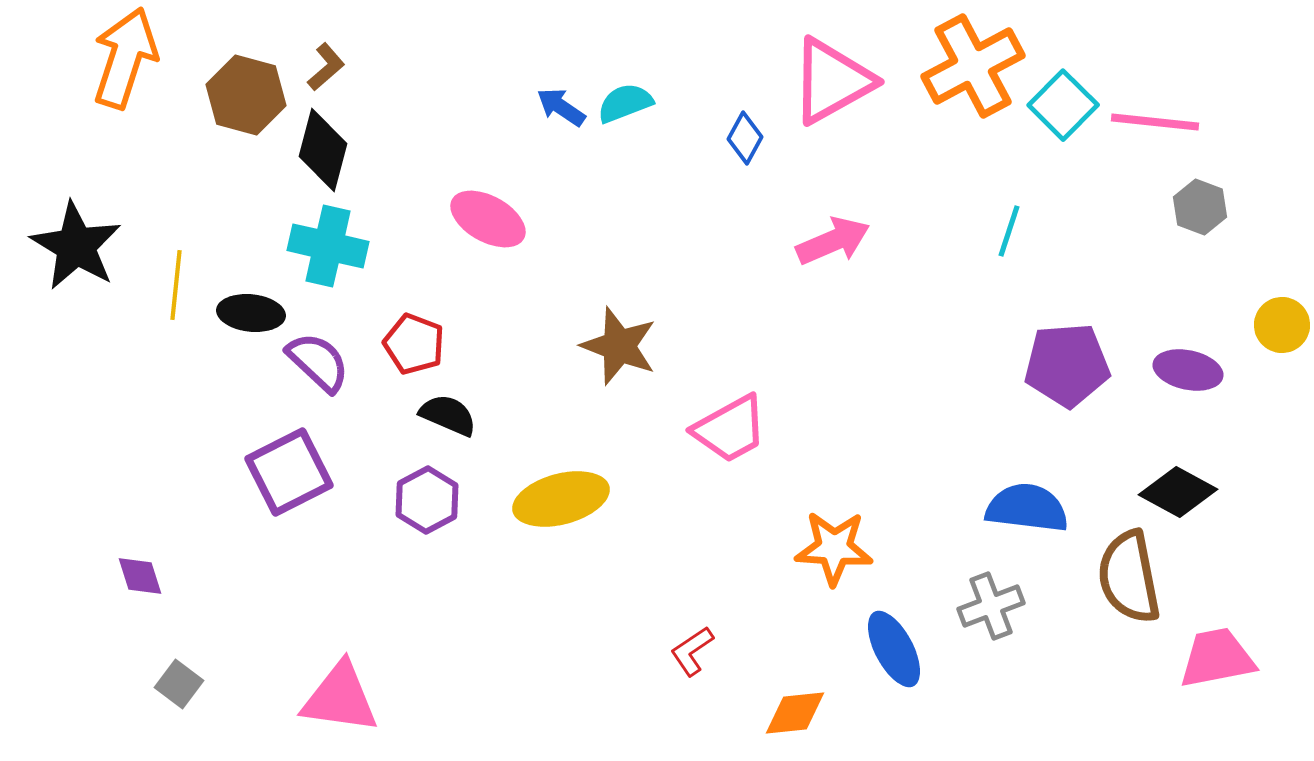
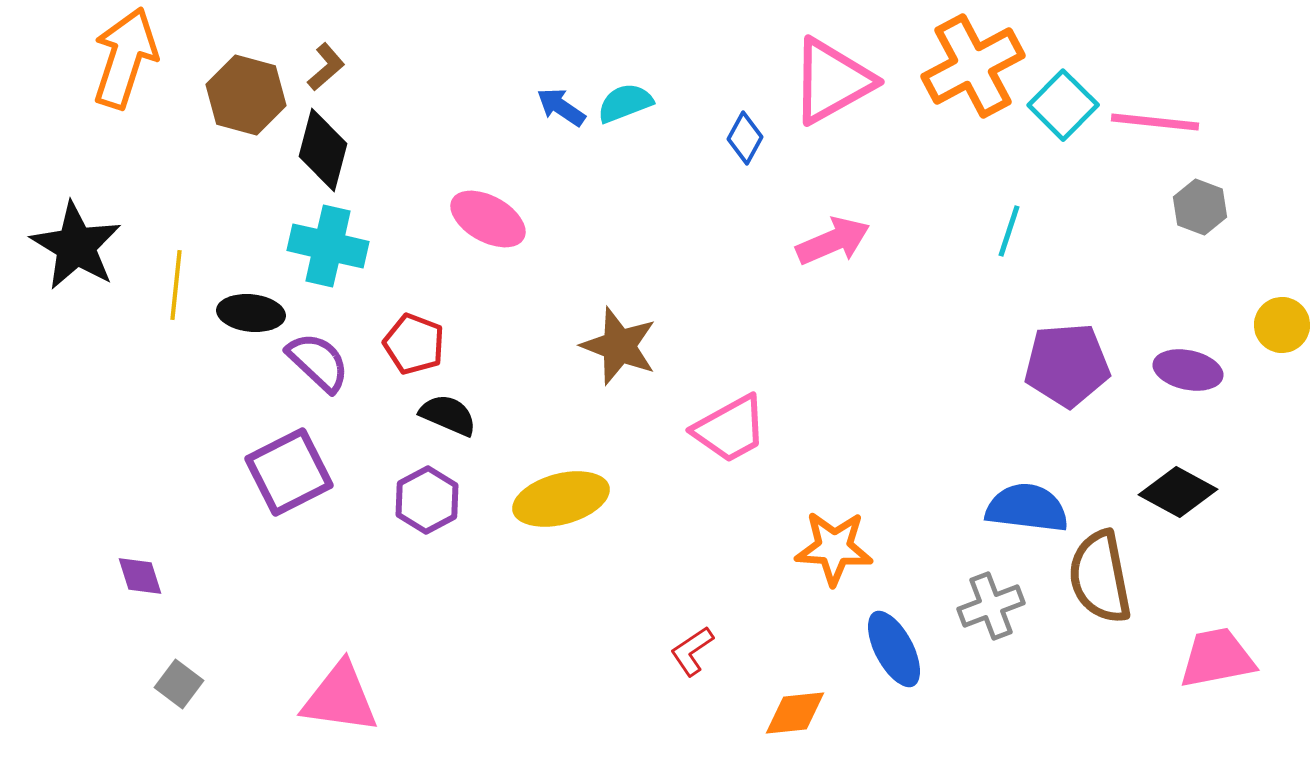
brown semicircle at (1129, 577): moved 29 px left
